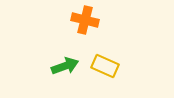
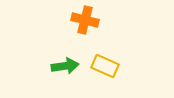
green arrow: rotated 12 degrees clockwise
